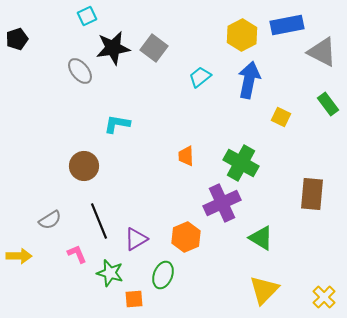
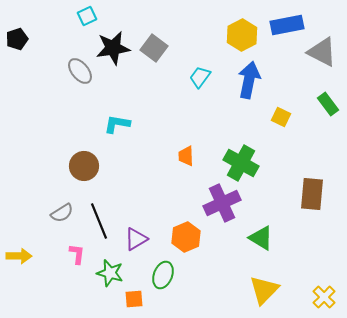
cyan trapezoid: rotated 15 degrees counterclockwise
gray semicircle: moved 12 px right, 7 px up
pink L-shape: rotated 30 degrees clockwise
